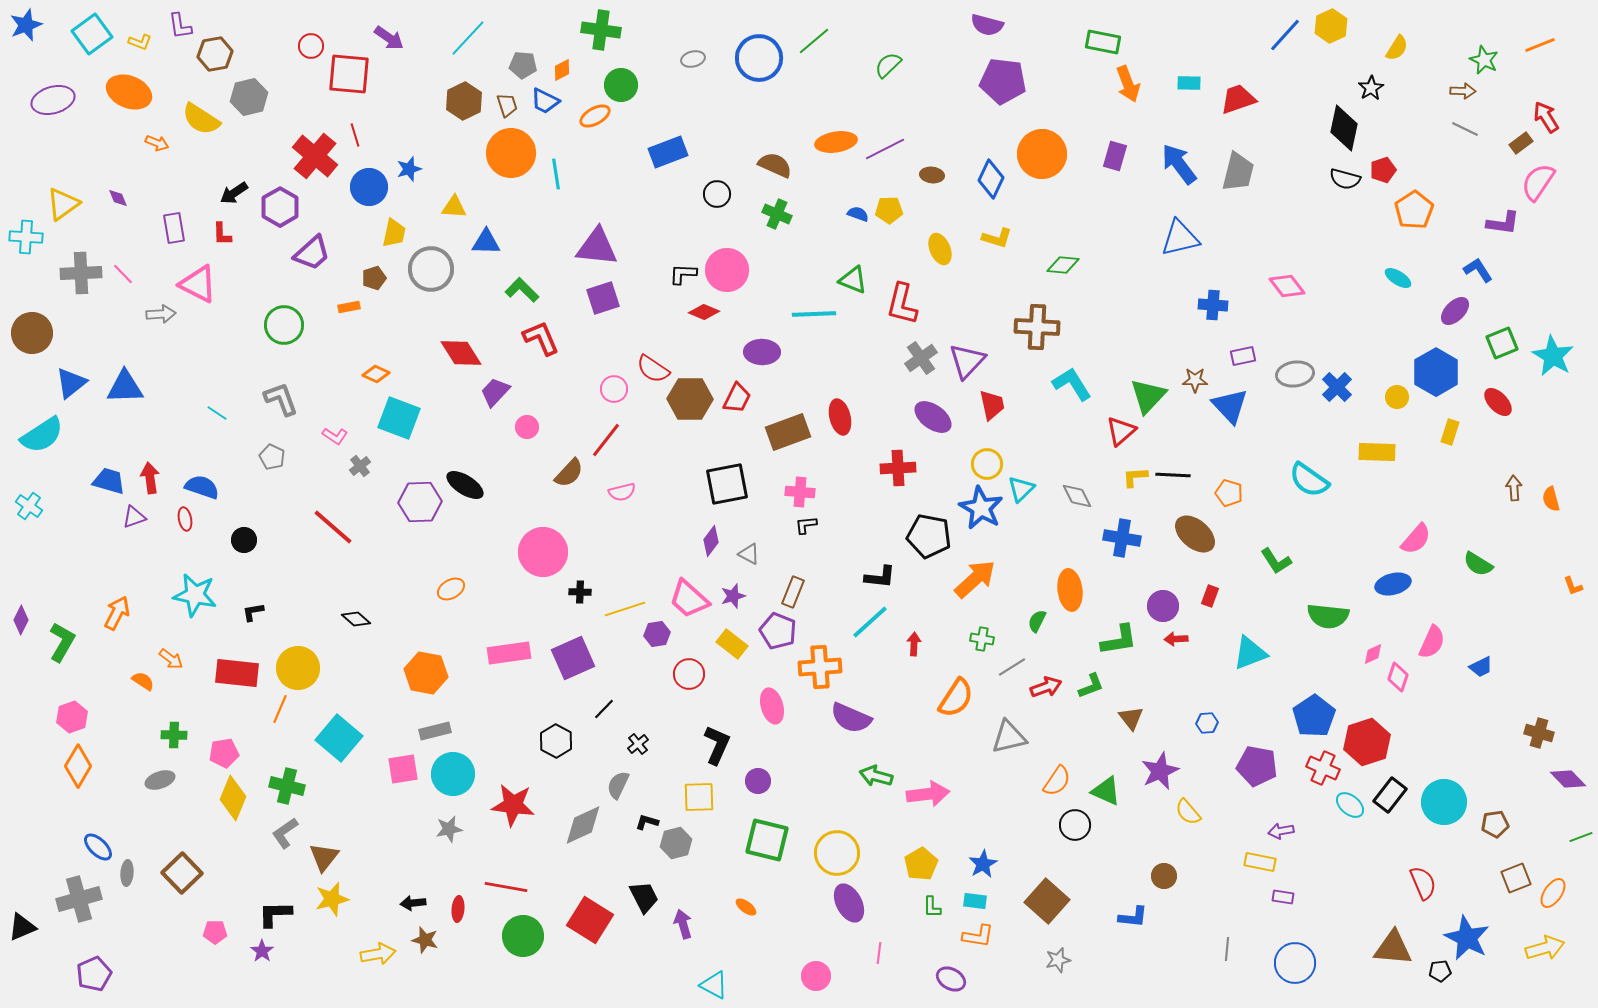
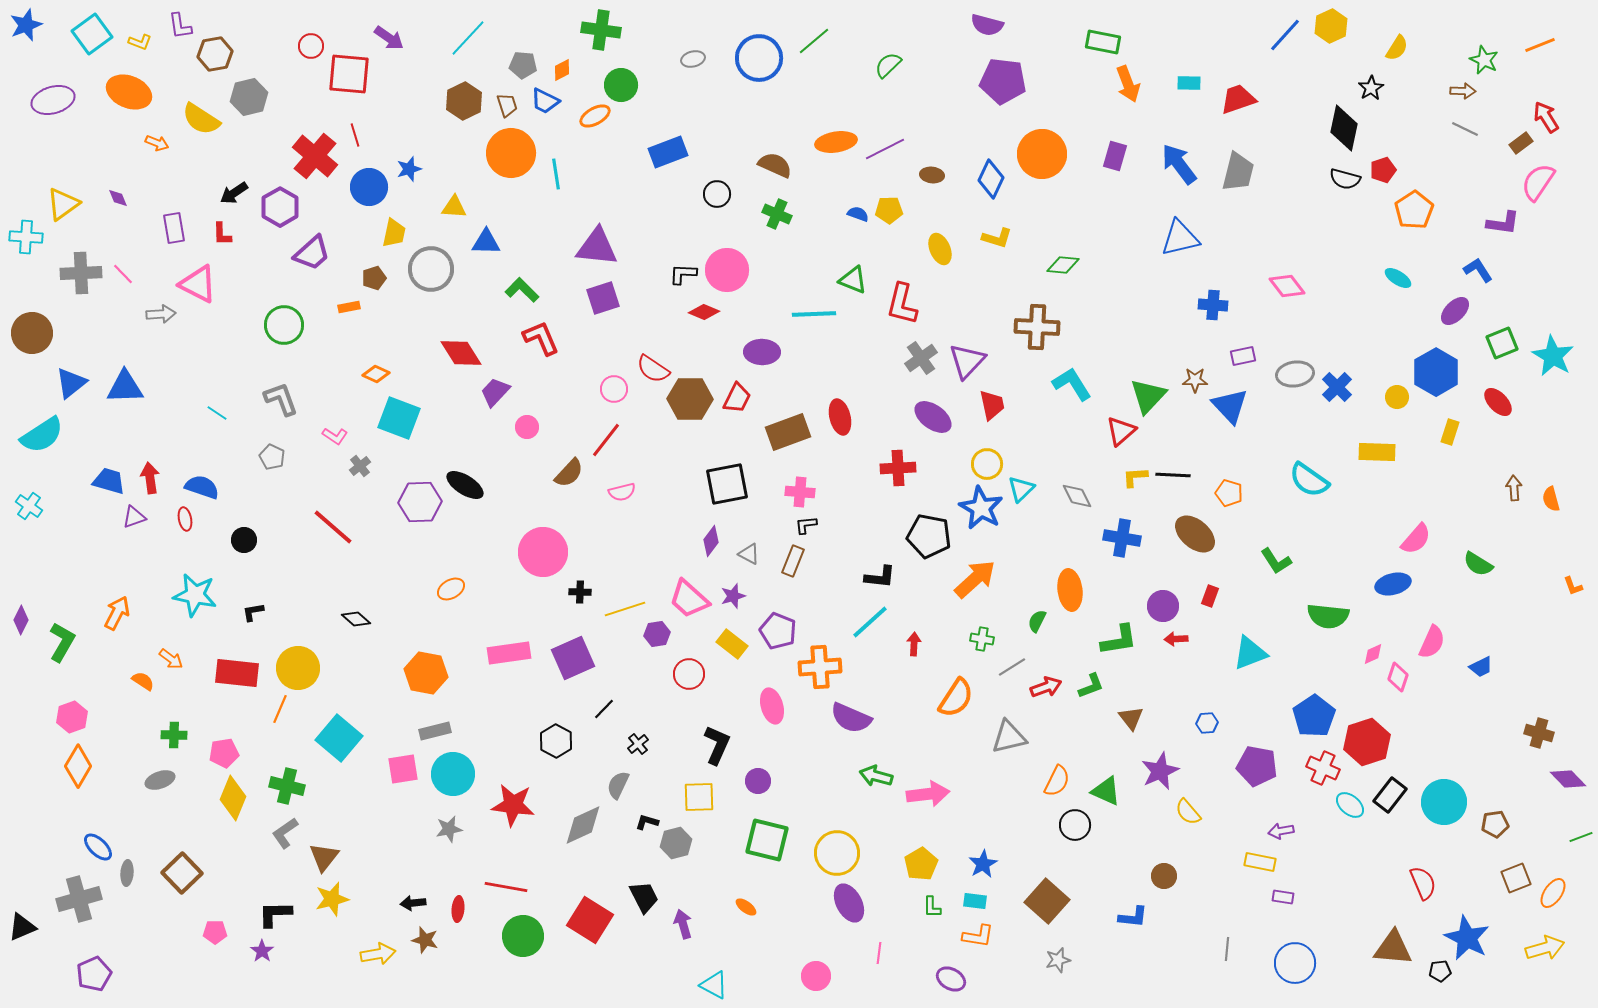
brown rectangle at (793, 592): moved 31 px up
orange semicircle at (1057, 781): rotated 8 degrees counterclockwise
